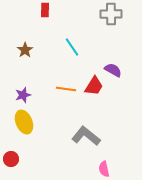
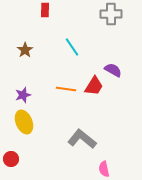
gray L-shape: moved 4 px left, 3 px down
